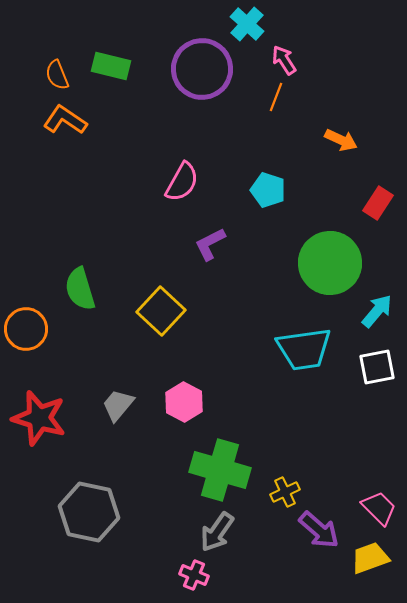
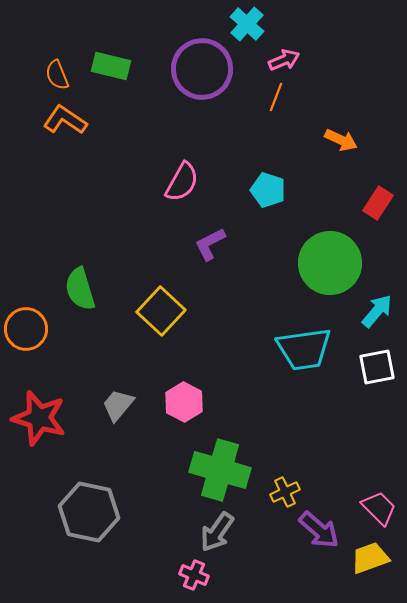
pink arrow: rotated 100 degrees clockwise
